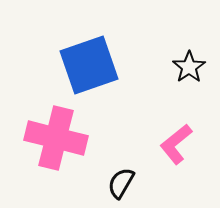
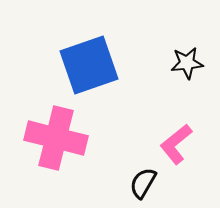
black star: moved 2 px left, 4 px up; rotated 28 degrees clockwise
black semicircle: moved 22 px right
